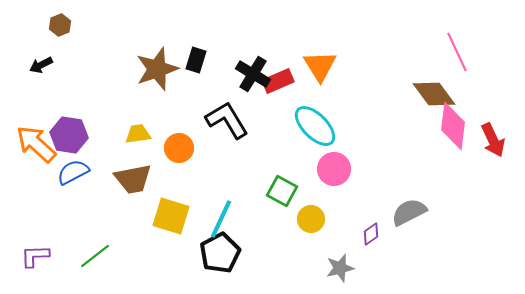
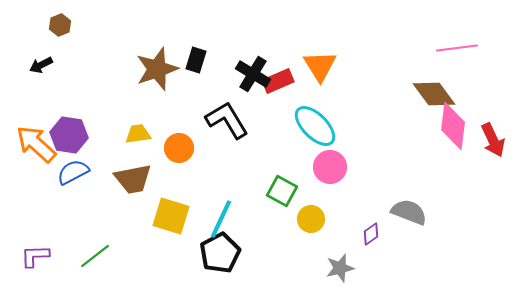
pink line: moved 4 px up; rotated 72 degrees counterclockwise
pink circle: moved 4 px left, 2 px up
gray semicircle: rotated 48 degrees clockwise
